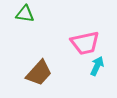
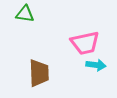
cyan arrow: moved 1 px left, 1 px up; rotated 72 degrees clockwise
brown trapezoid: rotated 44 degrees counterclockwise
